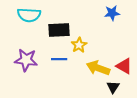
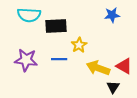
blue star: moved 2 px down
black rectangle: moved 3 px left, 4 px up
